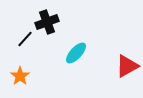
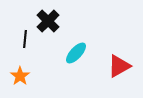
black cross: moved 1 px right, 1 px up; rotated 25 degrees counterclockwise
black line: rotated 36 degrees counterclockwise
red triangle: moved 8 px left
